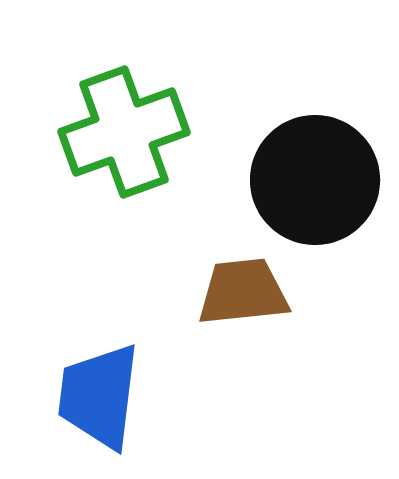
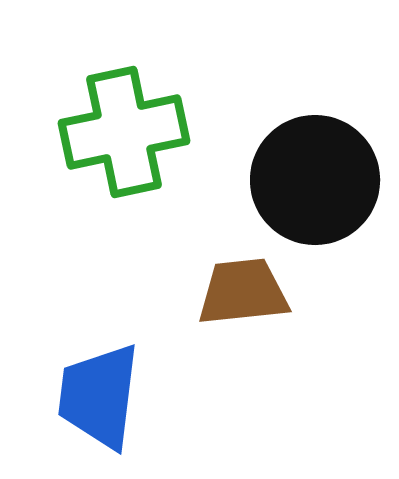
green cross: rotated 8 degrees clockwise
